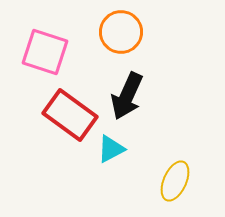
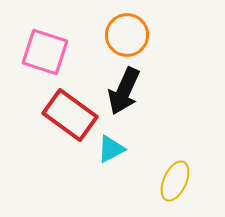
orange circle: moved 6 px right, 3 px down
black arrow: moved 3 px left, 5 px up
